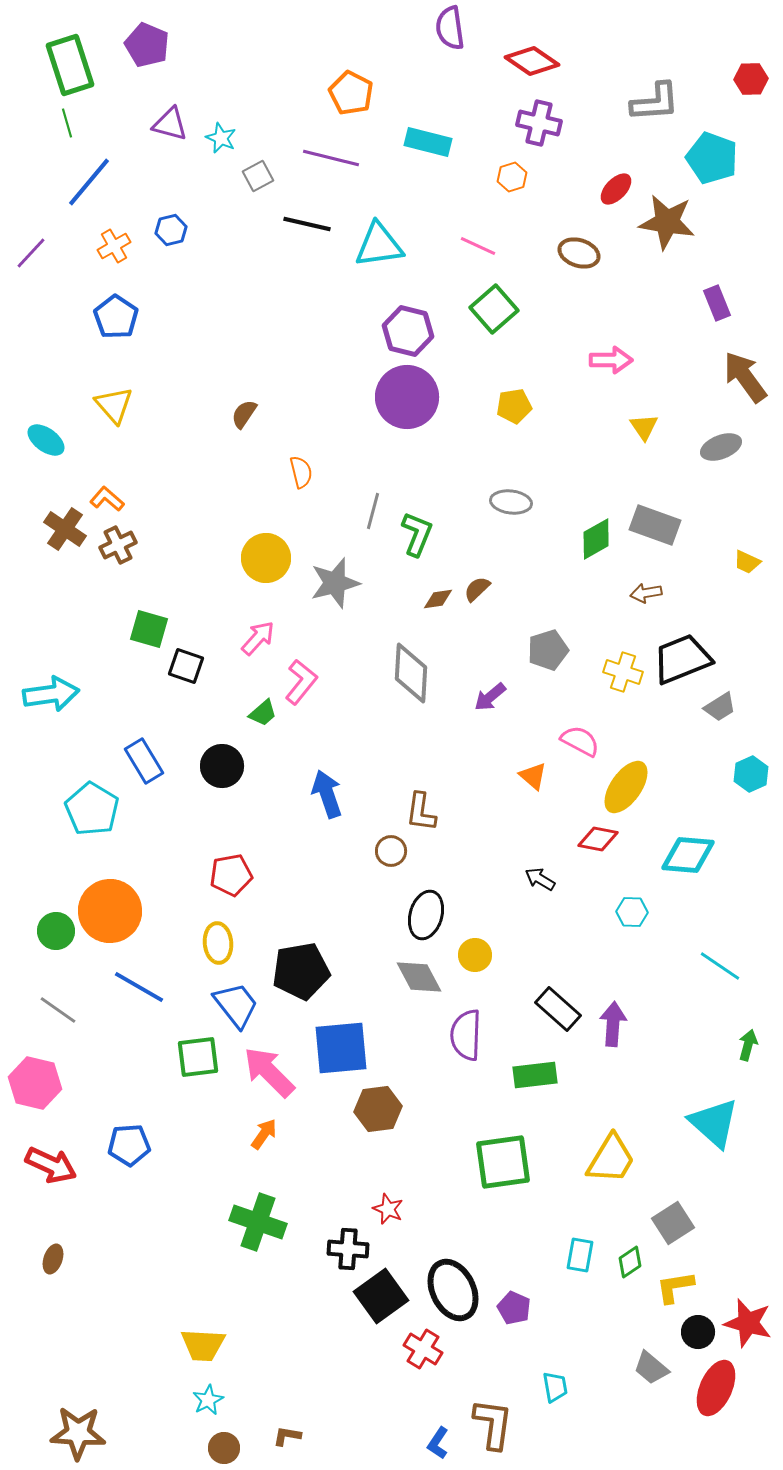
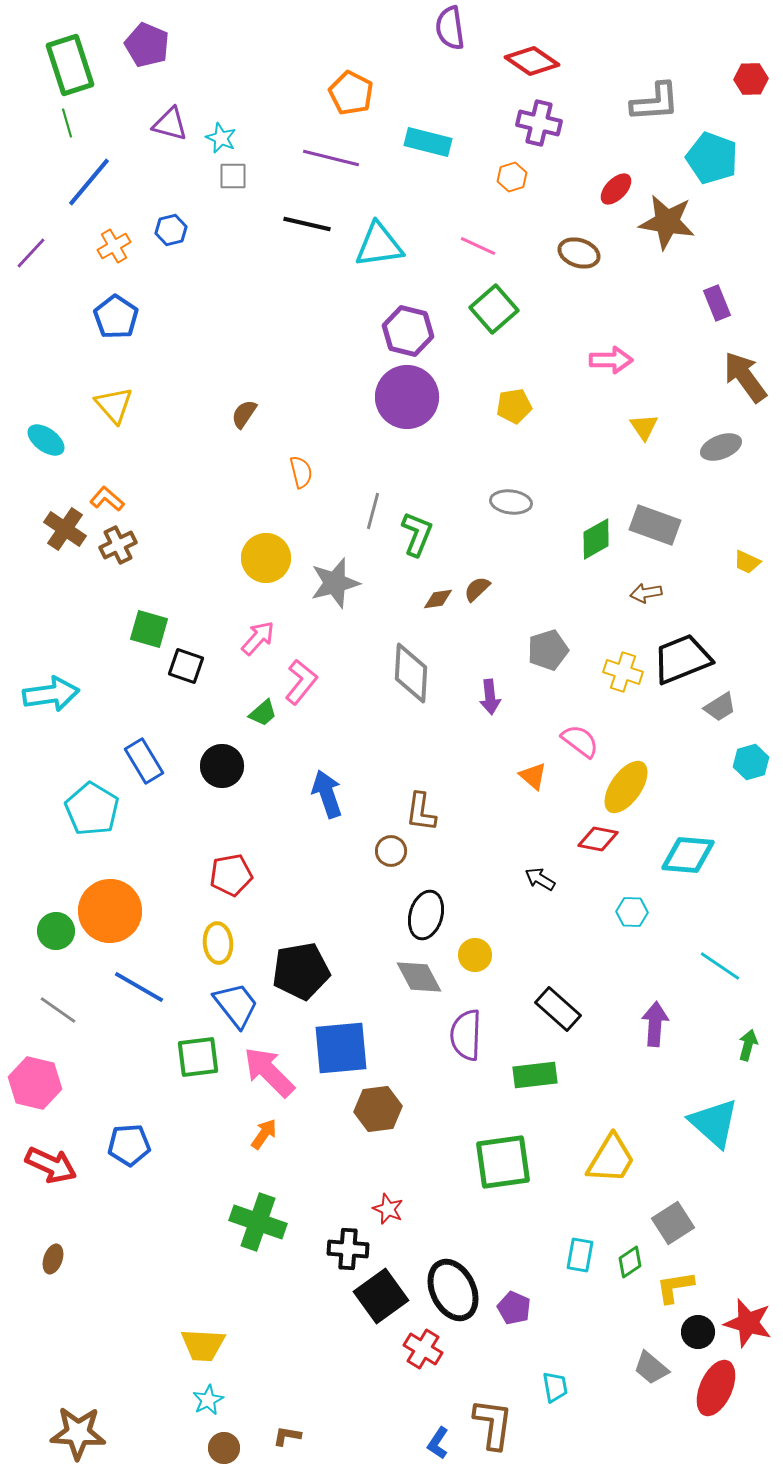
gray square at (258, 176): moved 25 px left; rotated 28 degrees clockwise
purple arrow at (490, 697): rotated 56 degrees counterclockwise
pink semicircle at (580, 741): rotated 9 degrees clockwise
cyan hexagon at (751, 774): moved 12 px up; rotated 8 degrees clockwise
purple arrow at (613, 1024): moved 42 px right
